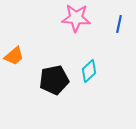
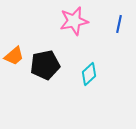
pink star: moved 2 px left, 3 px down; rotated 16 degrees counterclockwise
cyan diamond: moved 3 px down
black pentagon: moved 9 px left, 15 px up
